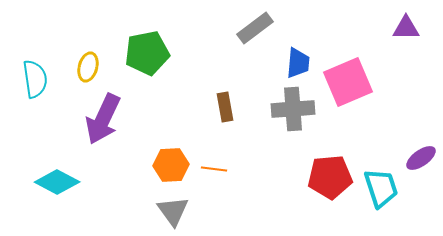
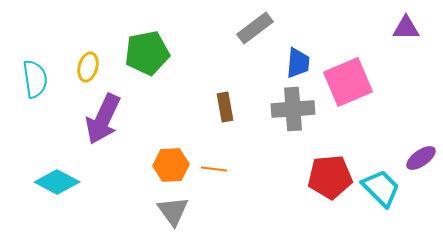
cyan trapezoid: rotated 27 degrees counterclockwise
